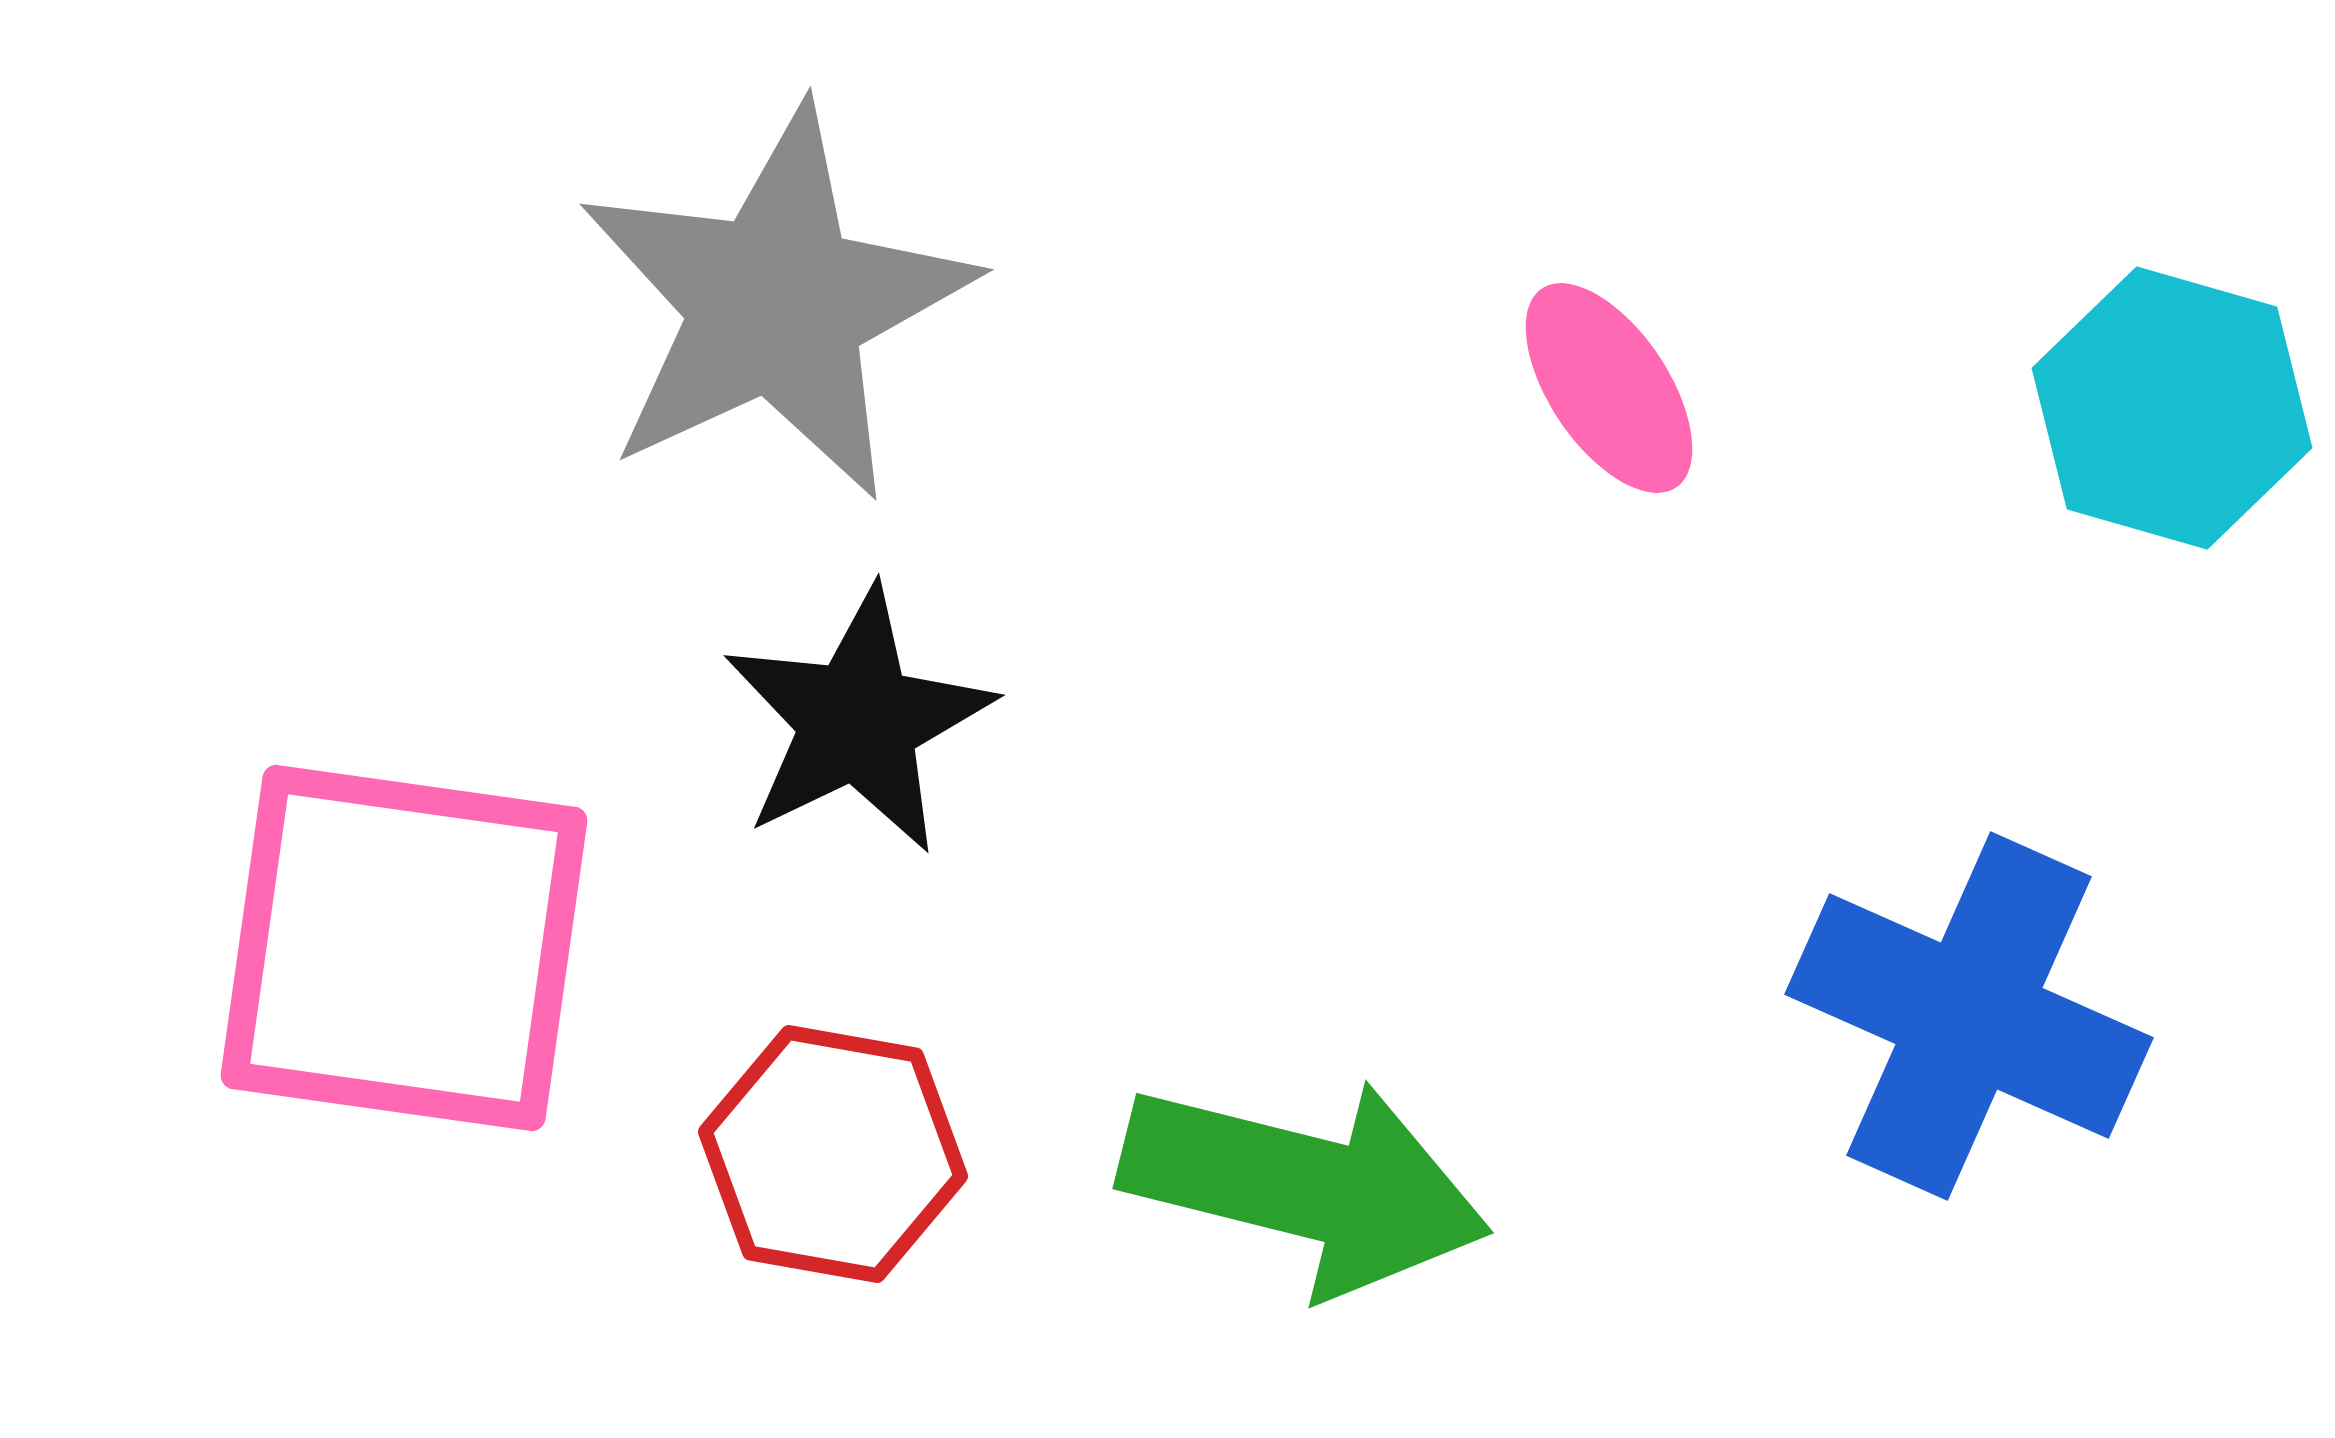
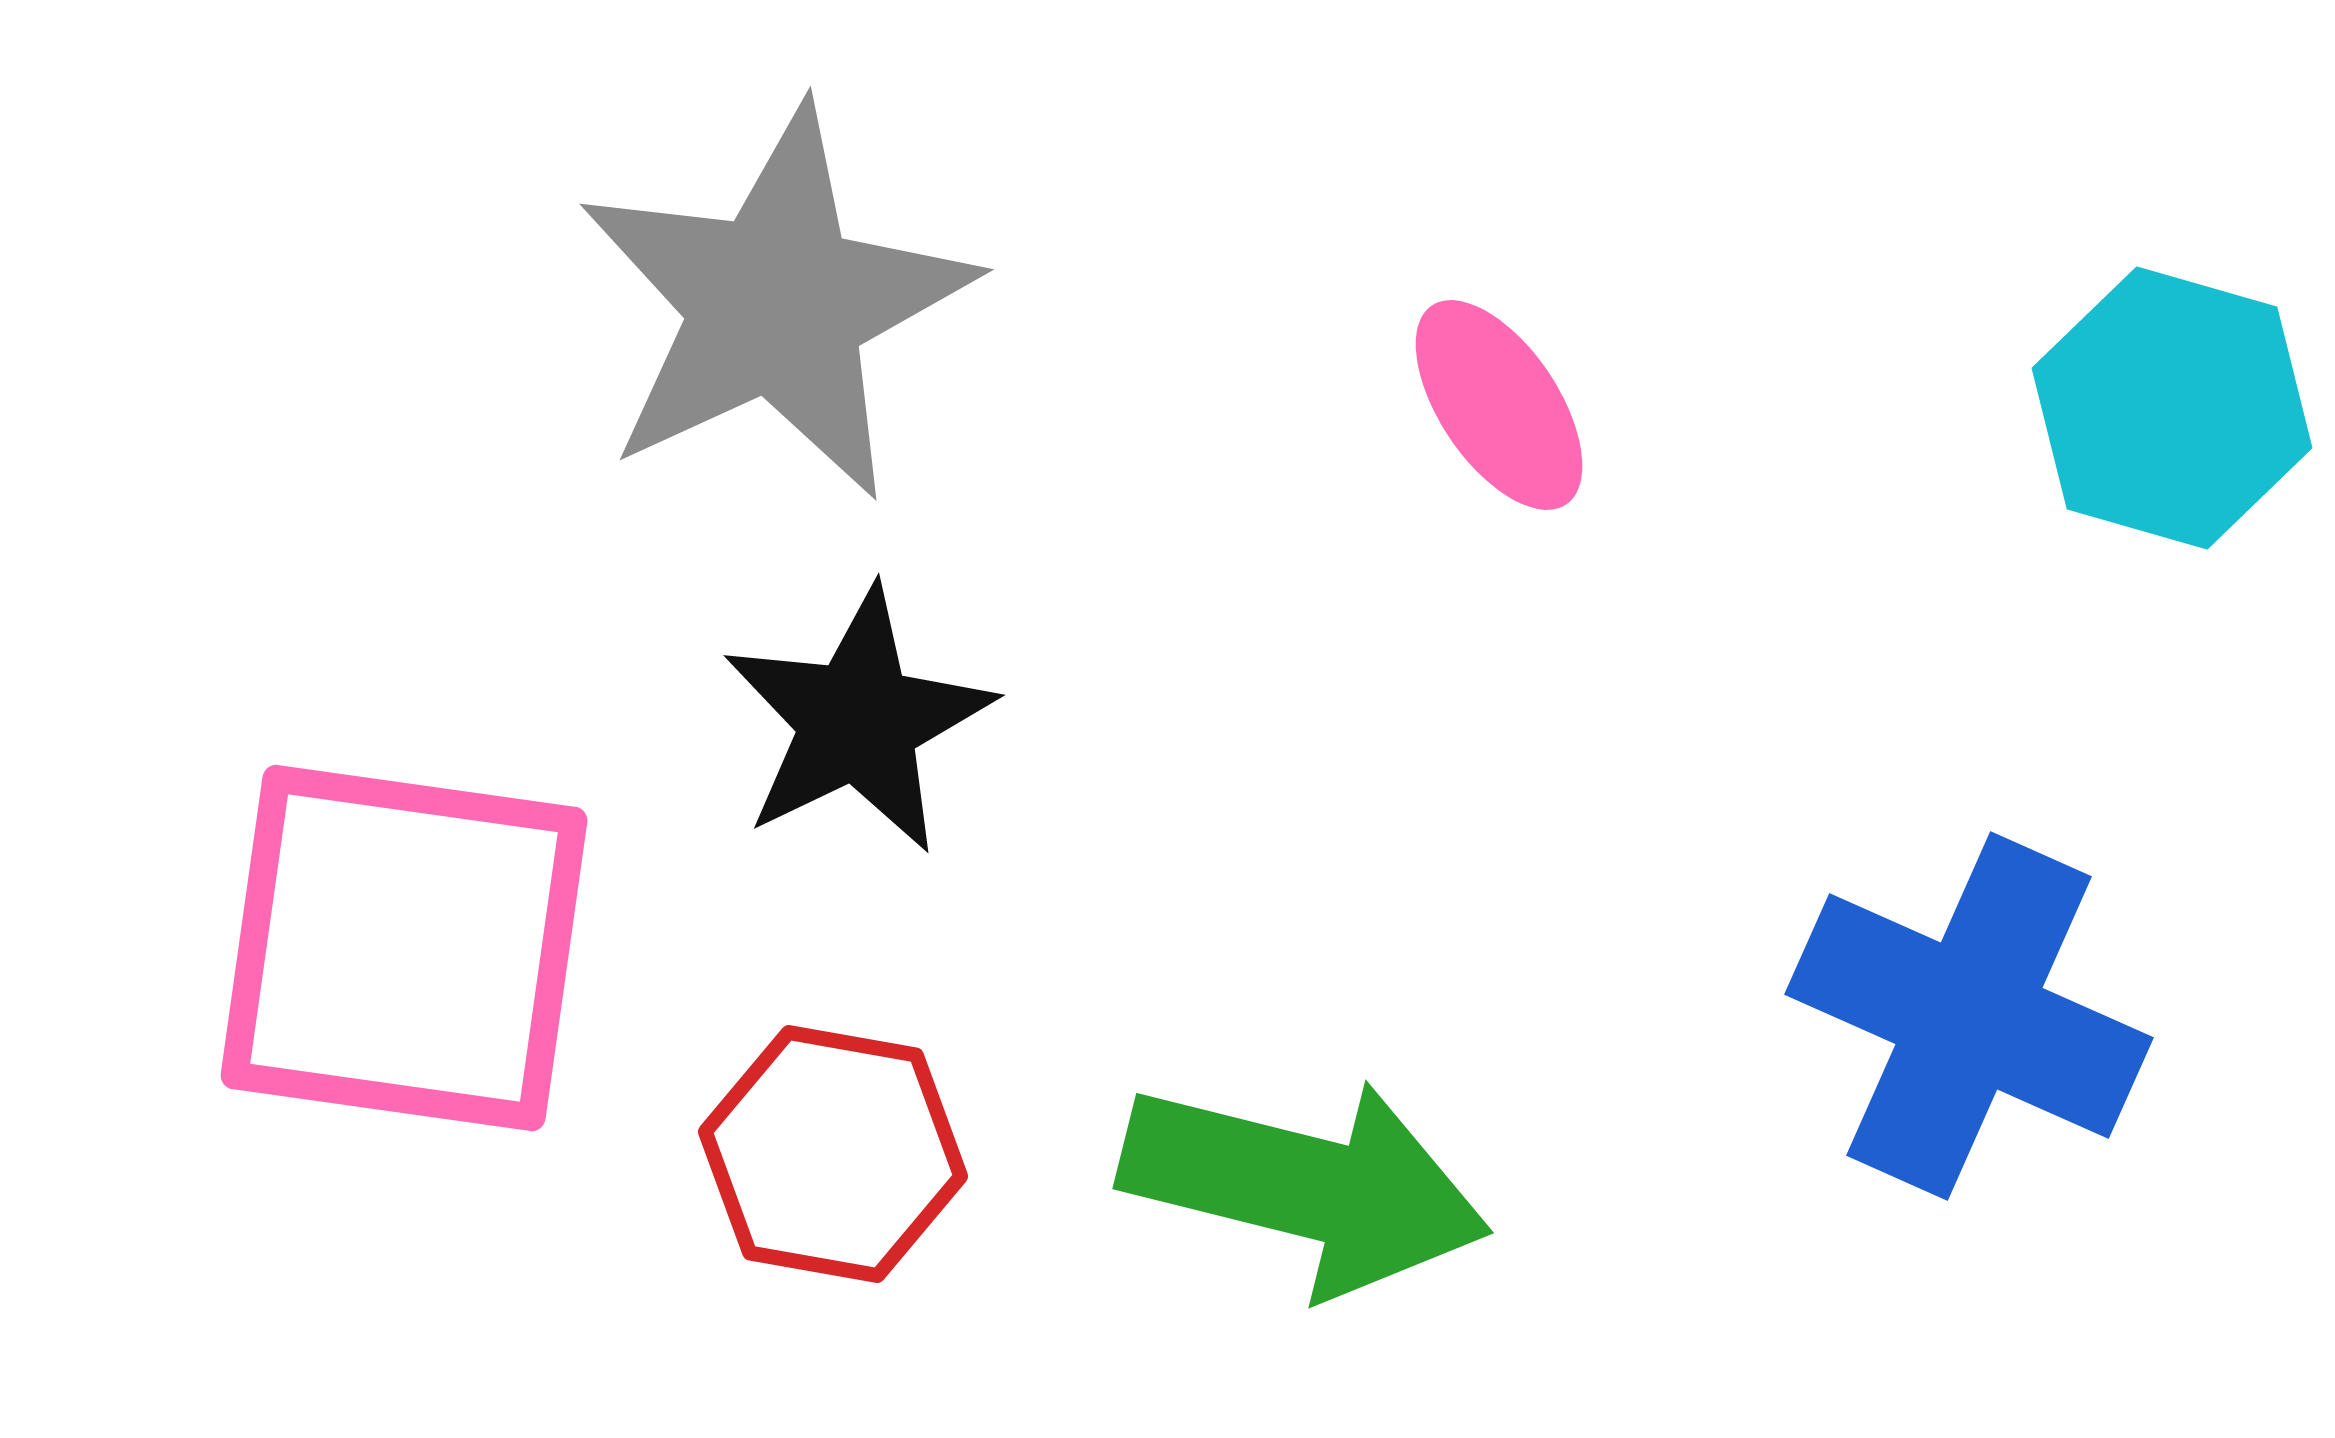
pink ellipse: moved 110 px left, 17 px down
